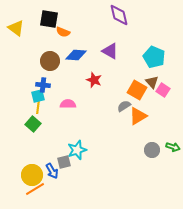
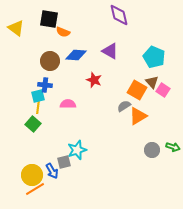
blue cross: moved 2 px right
